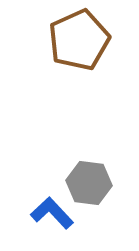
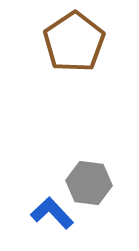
brown pentagon: moved 5 px left, 2 px down; rotated 10 degrees counterclockwise
